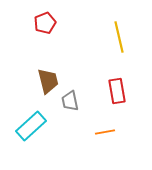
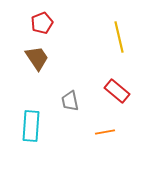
red pentagon: moved 3 px left
brown trapezoid: moved 11 px left, 23 px up; rotated 20 degrees counterclockwise
red rectangle: rotated 40 degrees counterclockwise
cyan rectangle: rotated 44 degrees counterclockwise
